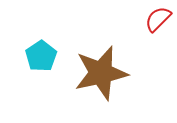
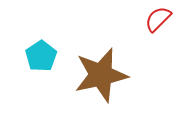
brown star: moved 2 px down
